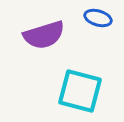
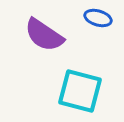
purple semicircle: rotated 51 degrees clockwise
